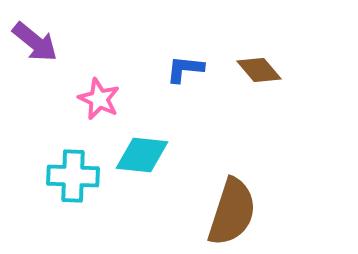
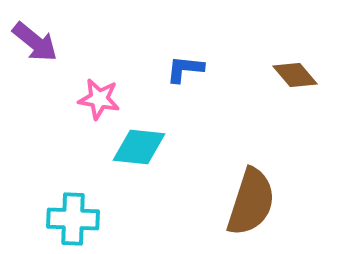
brown diamond: moved 36 px right, 5 px down
pink star: rotated 15 degrees counterclockwise
cyan diamond: moved 3 px left, 8 px up
cyan cross: moved 43 px down
brown semicircle: moved 19 px right, 10 px up
